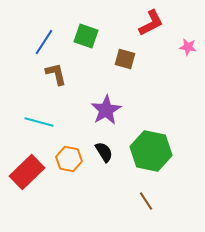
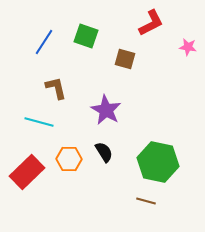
brown L-shape: moved 14 px down
purple star: rotated 12 degrees counterclockwise
green hexagon: moved 7 px right, 11 px down
orange hexagon: rotated 10 degrees counterclockwise
brown line: rotated 42 degrees counterclockwise
